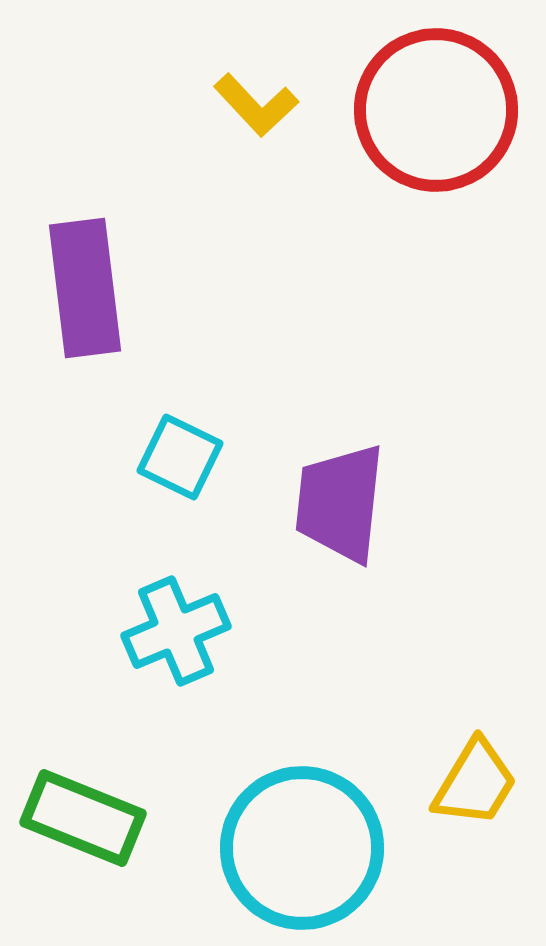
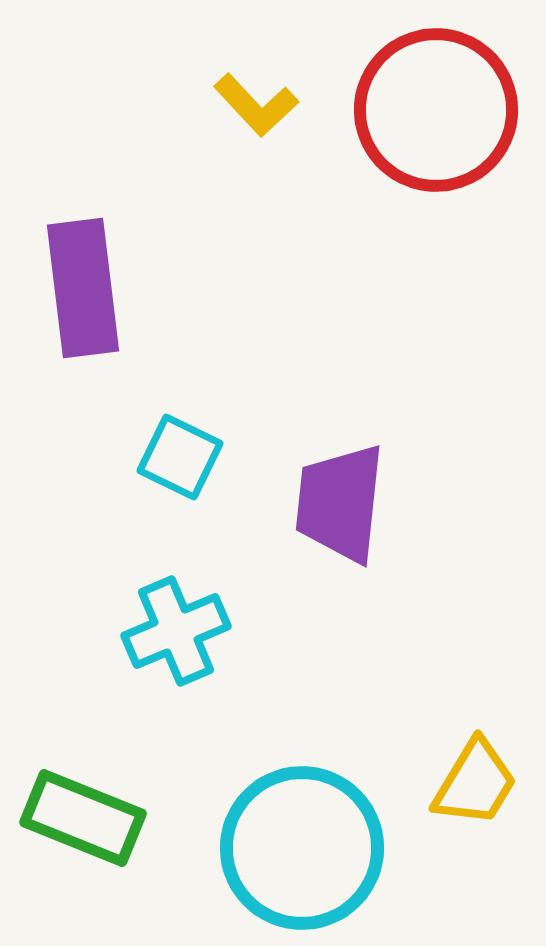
purple rectangle: moved 2 px left
